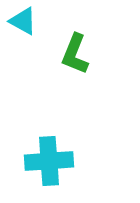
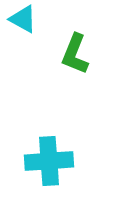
cyan triangle: moved 2 px up
